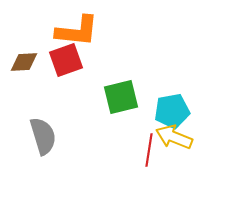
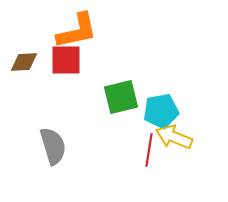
orange L-shape: rotated 18 degrees counterclockwise
red square: rotated 20 degrees clockwise
cyan pentagon: moved 11 px left
gray semicircle: moved 10 px right, 10 px down
